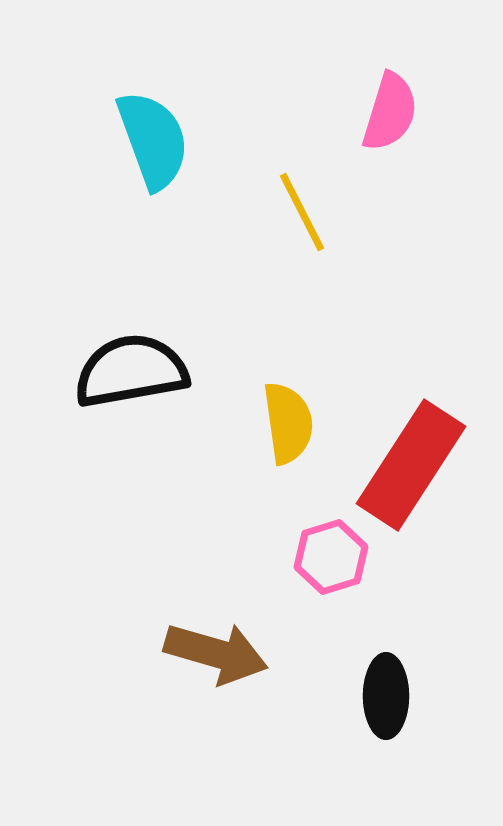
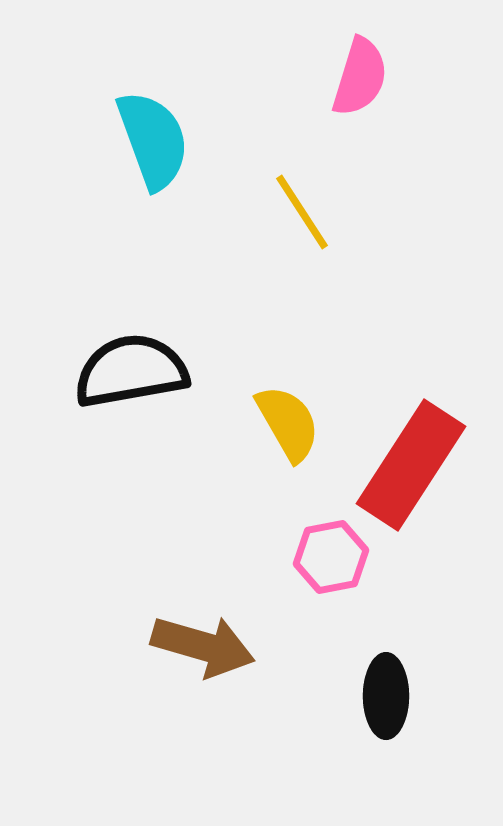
pink semicircle: moved 30 px left, 35 px up
yellow line: rotated 6 degrees counterclockwise
yellow semicircle: rotated 22 degrees counterclockwise
pink hexagon: rotated 6 degrees clockwise
brown arrow: moved 13 px left, 7 px up
